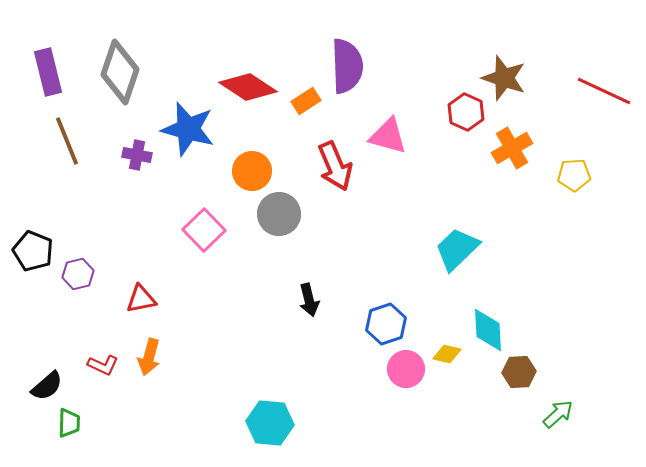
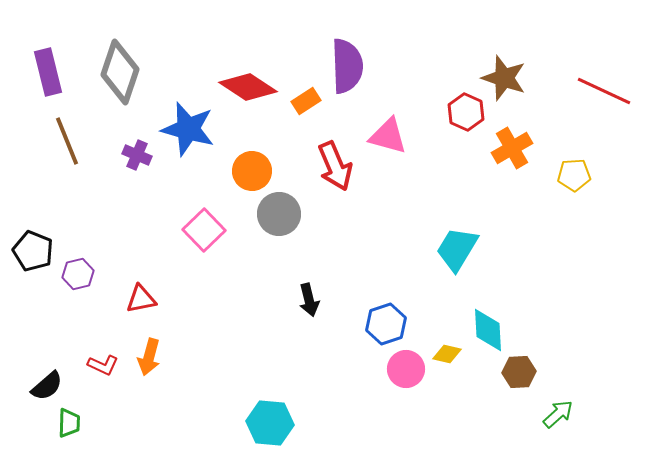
purple cross: rotated 12 degrees clockwise
cyan trapezoid: rotated 15 degrees counterclockwise
